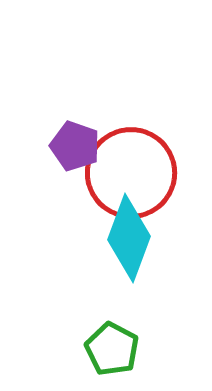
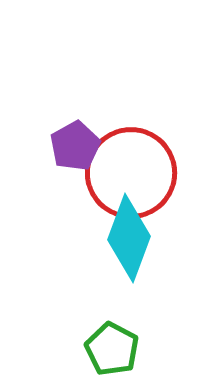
purple pentagon: rotated 24 degrees clockwise
